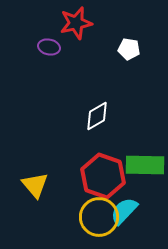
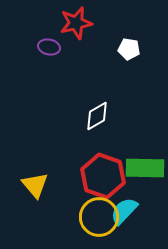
green rectangle: moved 3 px down
